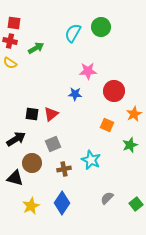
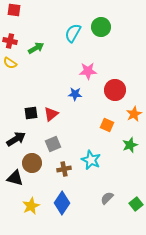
red square: moved 13 px up
red circle: moved 1 px right, 1 px up
black square: moved 1 px left, 1 px up; rotated 16 degrees counterclockwise
